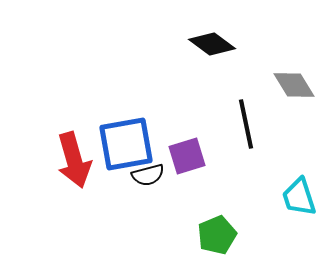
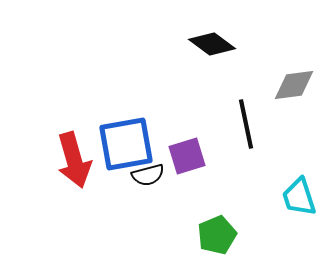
gray diamond: rotated 66 degrees counterclockwise
